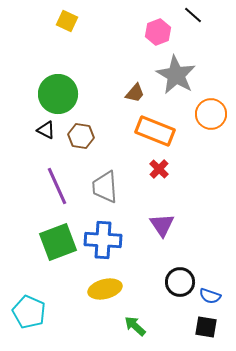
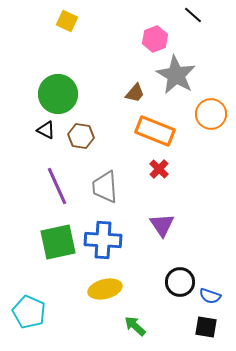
pink hexagon: moved 3 px left, 7 px down
green square: rotated 9 degrees clockwise
